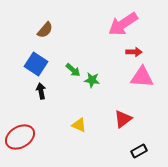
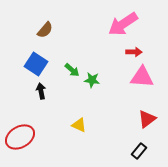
green arrow: moved 1 px left
red triangle: moved 24 px right
black rectangle: rotated 21 degrees counterclockwise
